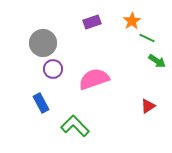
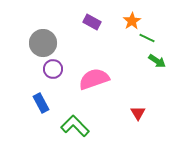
purple rectangle: rotated 48 degrees clockwise
red triangle: moved 10 px left, 7 px down; rotated 28 degrees counterclockwise
